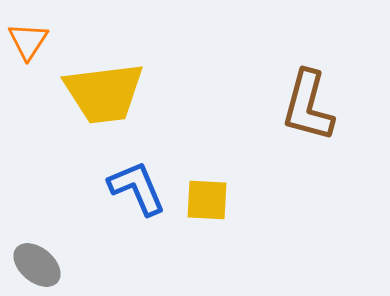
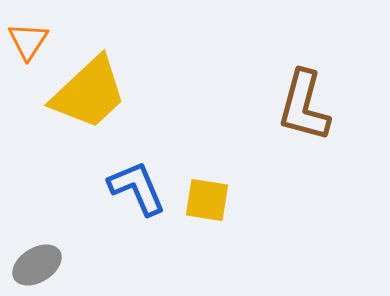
yellow trapezoid: moved 15 px left; rotated 36 degrees counterclockwise
brown L-shape: moved 4 px left
yellow square: rotated 6 degrees clockwise
gray ellipse: rotated 72 degrees counterclockwise
